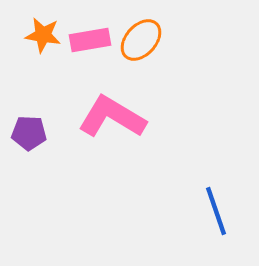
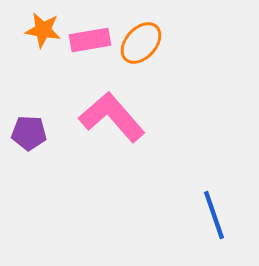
orange star: moved 5 px up
orange ellipse: moved 3 px down
pink L-shape: rotated 18 degrees clockwise
blue line: moved 2 px left, 4 px down
